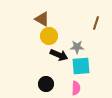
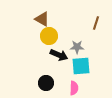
black circle: moved 1 px up
pink semicircle: moved 2 px left
